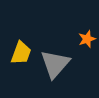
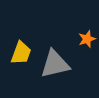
gray triangle: rotated 36 degrees clockwise
